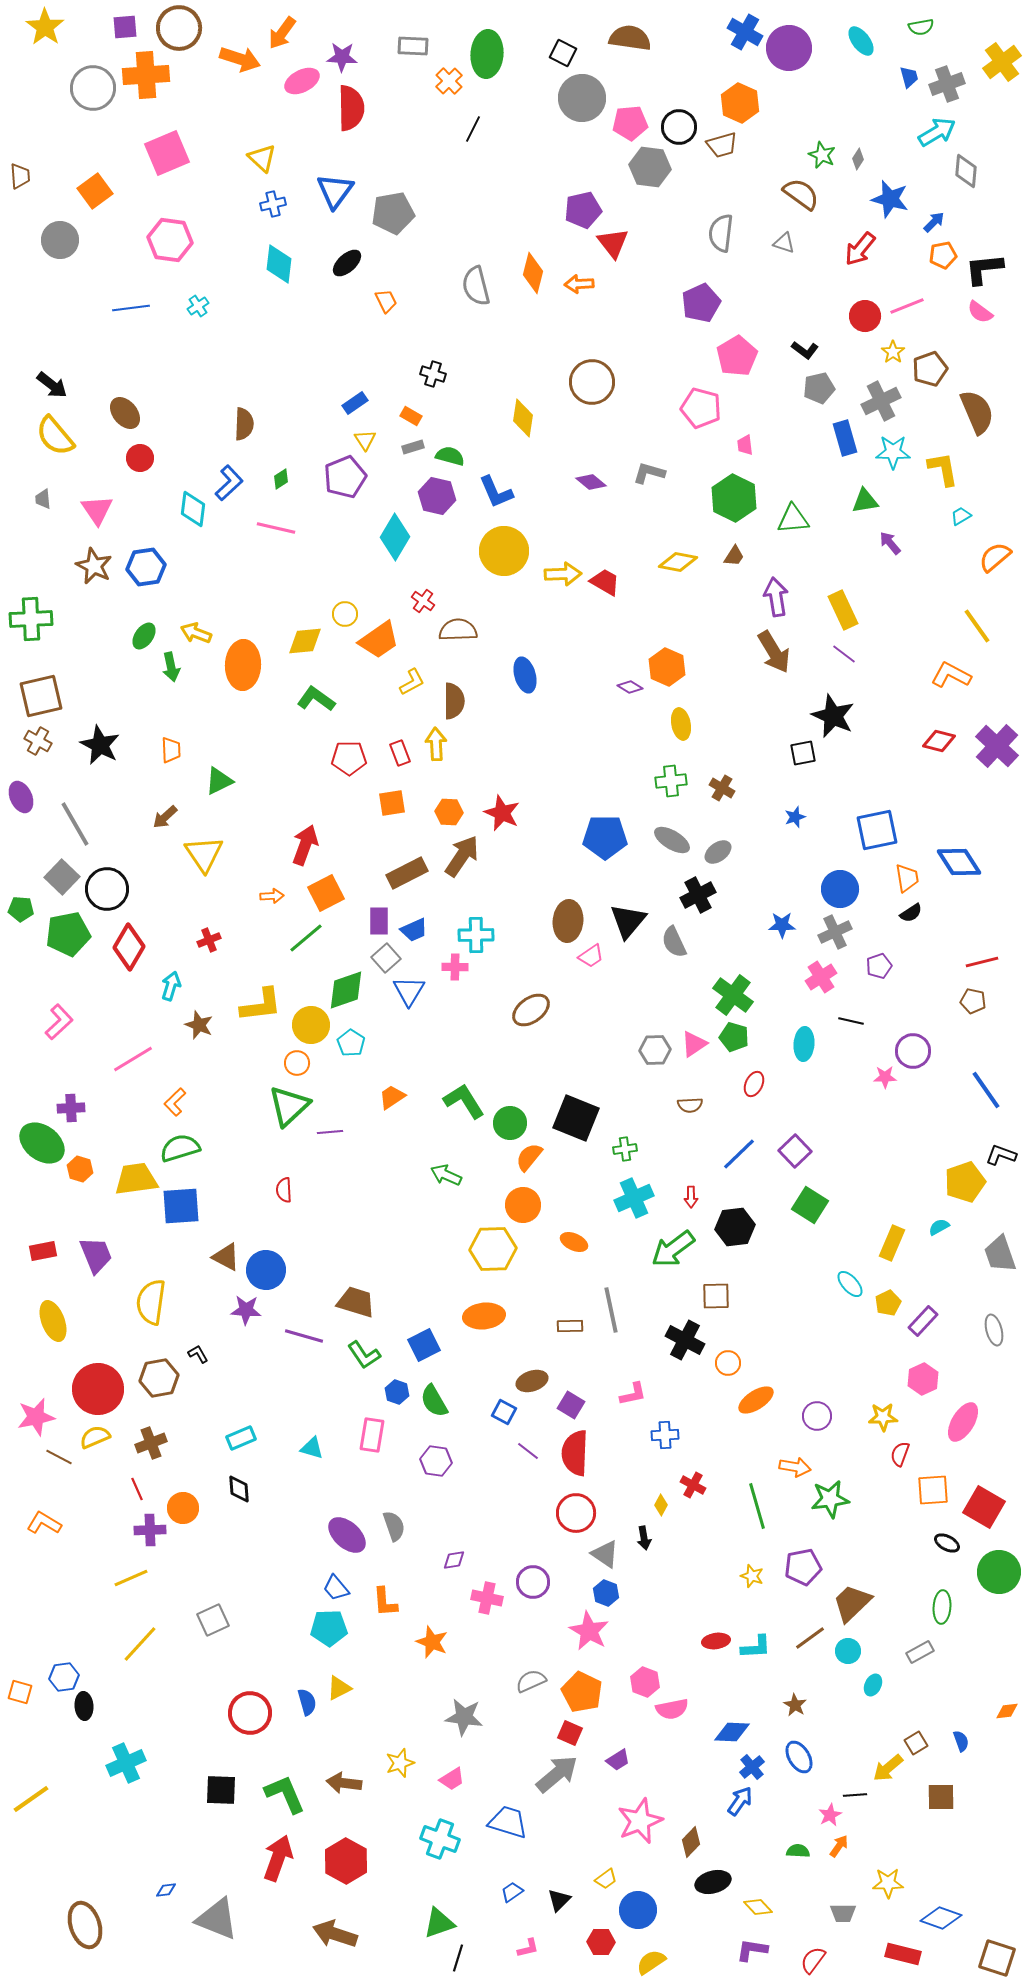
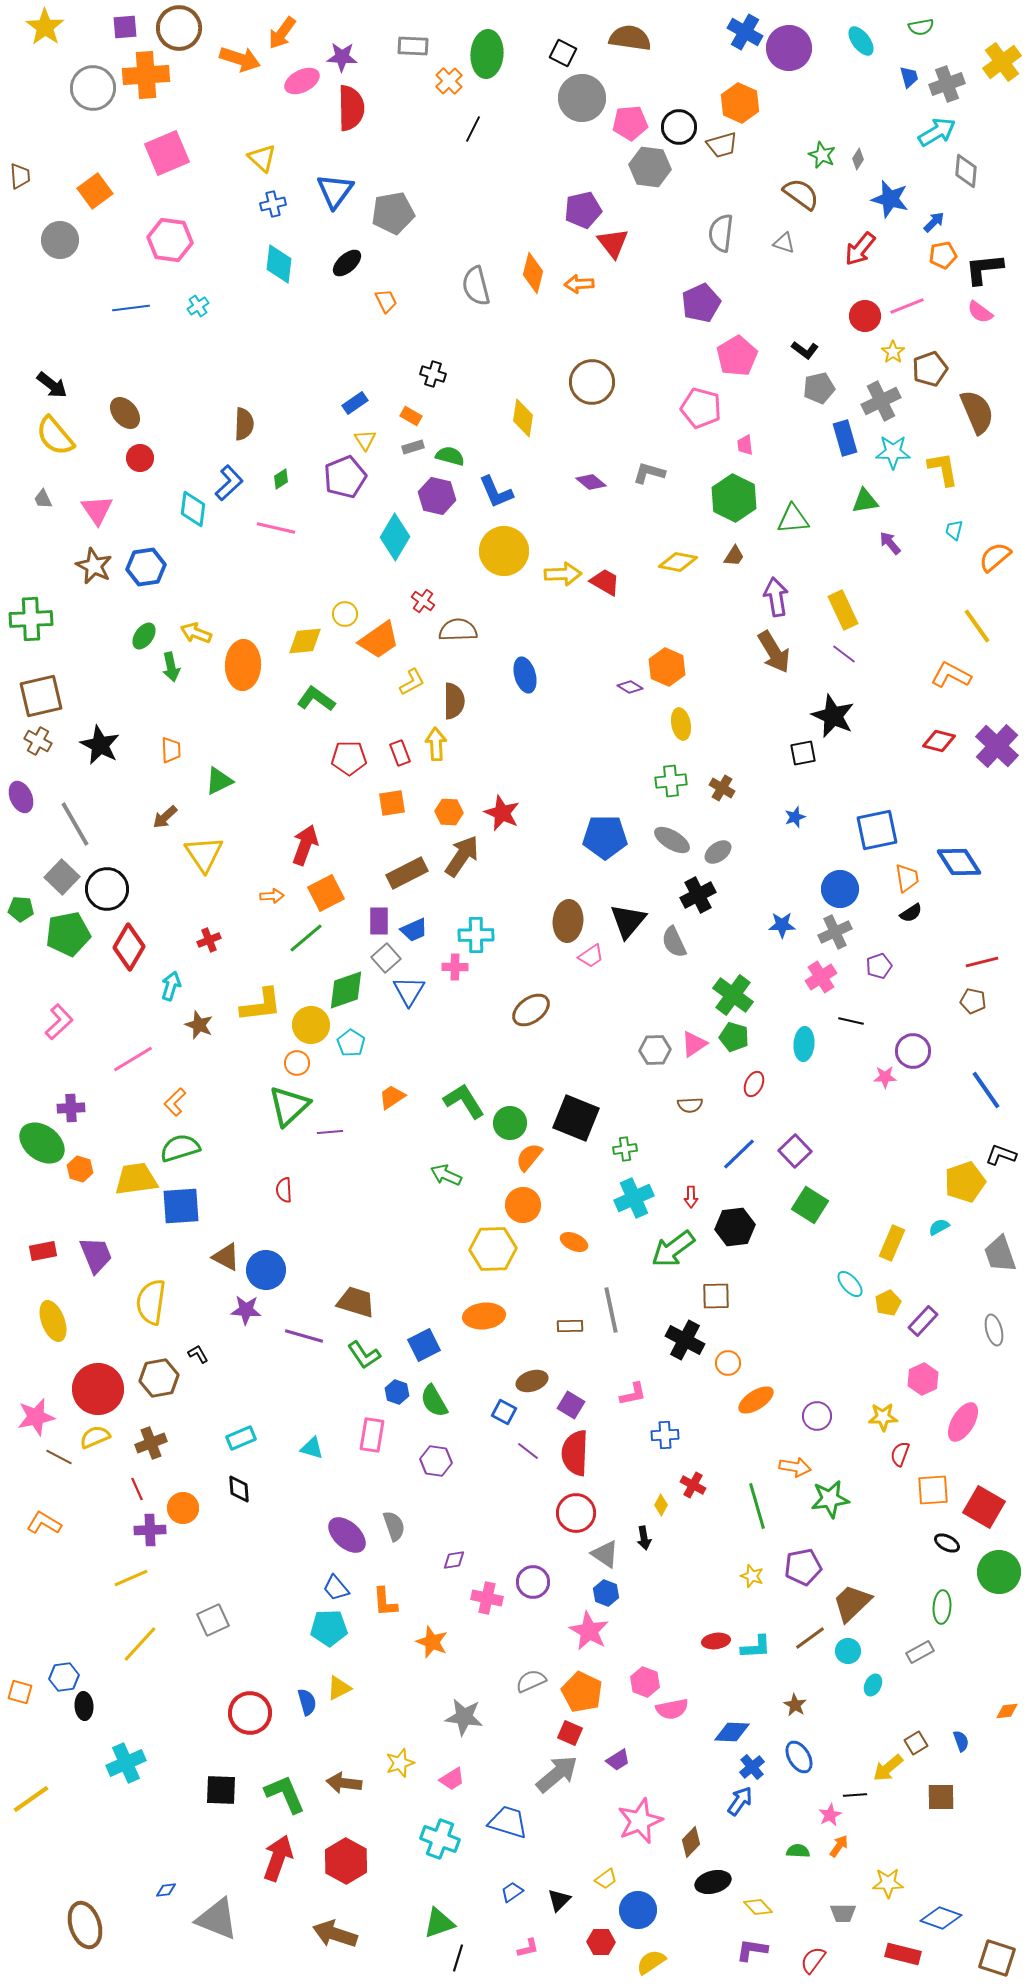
gray trapezoid at (43, 499): rotated 20 degrees counterclockwise
cyan trapezoid at (961, 516): moved 7 px left, 14 px down; rotated 45 degrees counterclockwise
